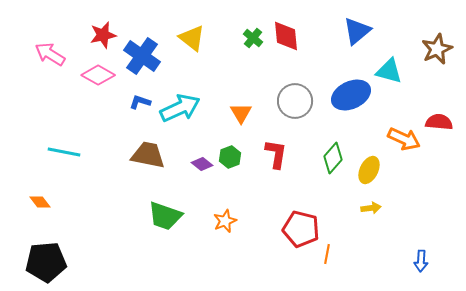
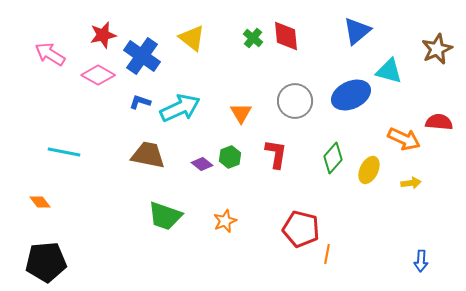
yellow arrow: moved 40 px right, 25 px up
